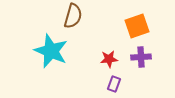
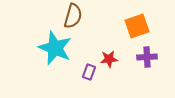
cyan star: moved 4 px right, 3 px up
purple cross: moved 6 px right
purple rectangle: moved 25 px left, 12 px up
